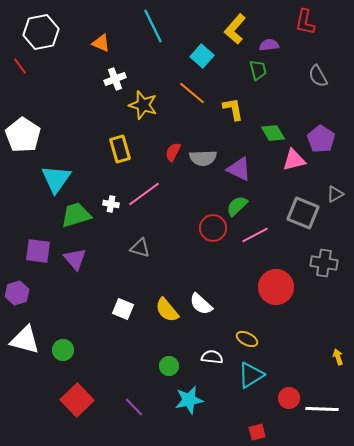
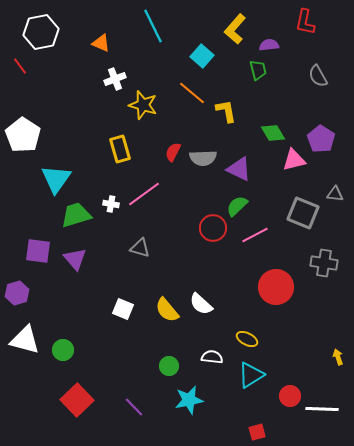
yellow L-shape at (233, 109): moved 7 px left, 2 px down
gray triangle at (335, 194): rotated 36 degrees clockwise
red circle at (289, 398): moved 1 px right, 2 px up
